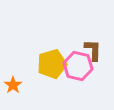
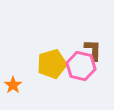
pink hexagon: moved 3 px right
